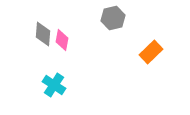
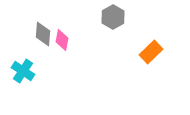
gray hexagon: moved 1 px up; rotated 15 degrees counterclockwise
cyan cross: moved 31 px left, 14 px up
